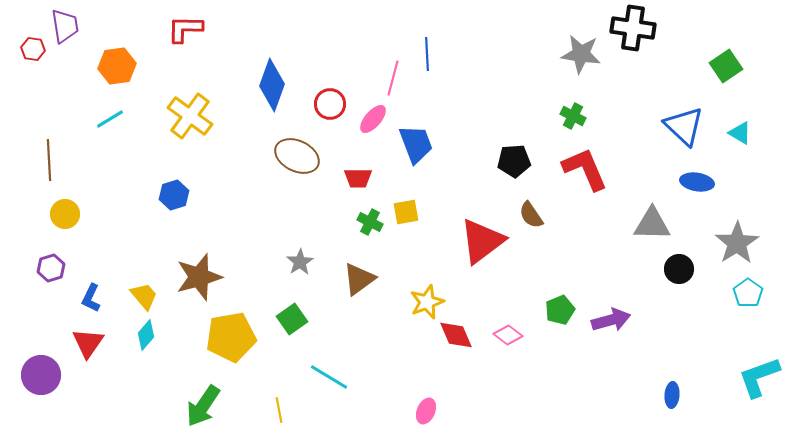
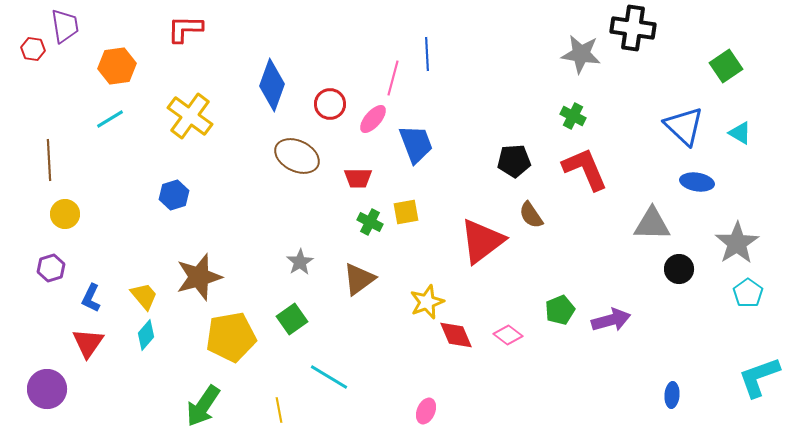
purple circle at (41, 375): moved 6 px right, 14 px down
